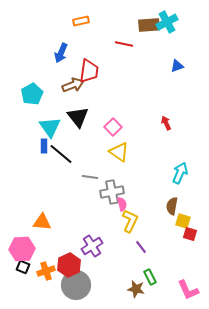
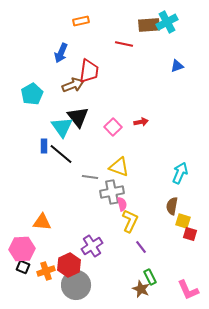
red arrow: moved 25 px left, 1 px up; rotated 104 degrees clockwise
cyan triangle: moved 12 px right
yellow triangle: moved 15 px down; rotated 15 degrees counterclockwise
brown star: moved 5 px right; rotated 12 degrees clockwise
